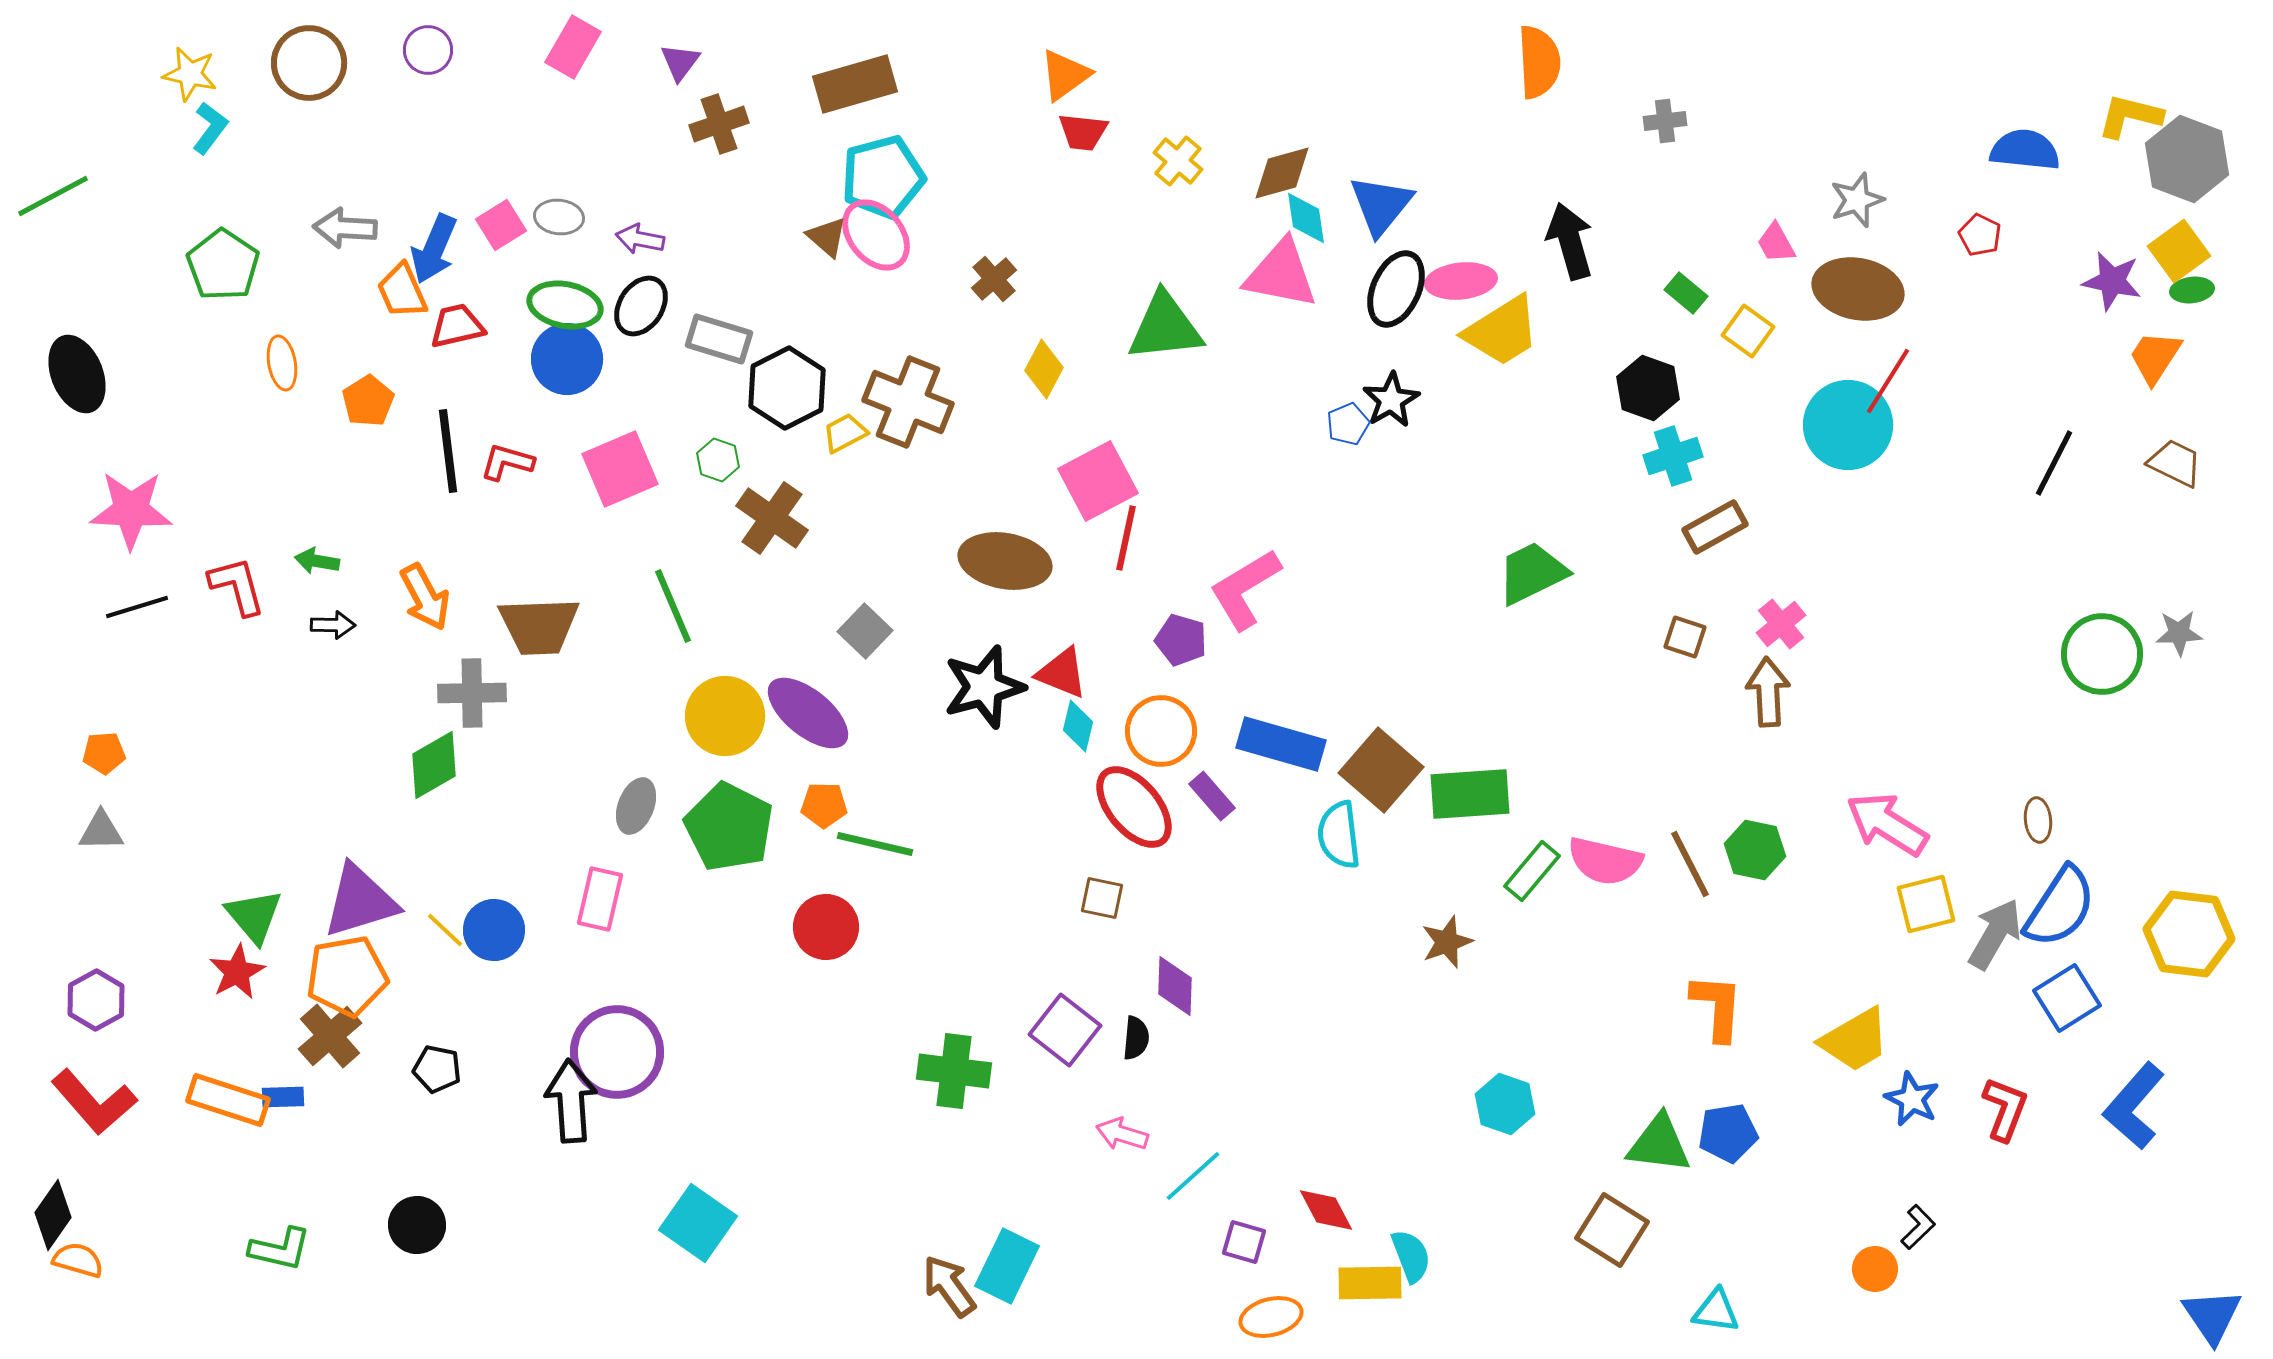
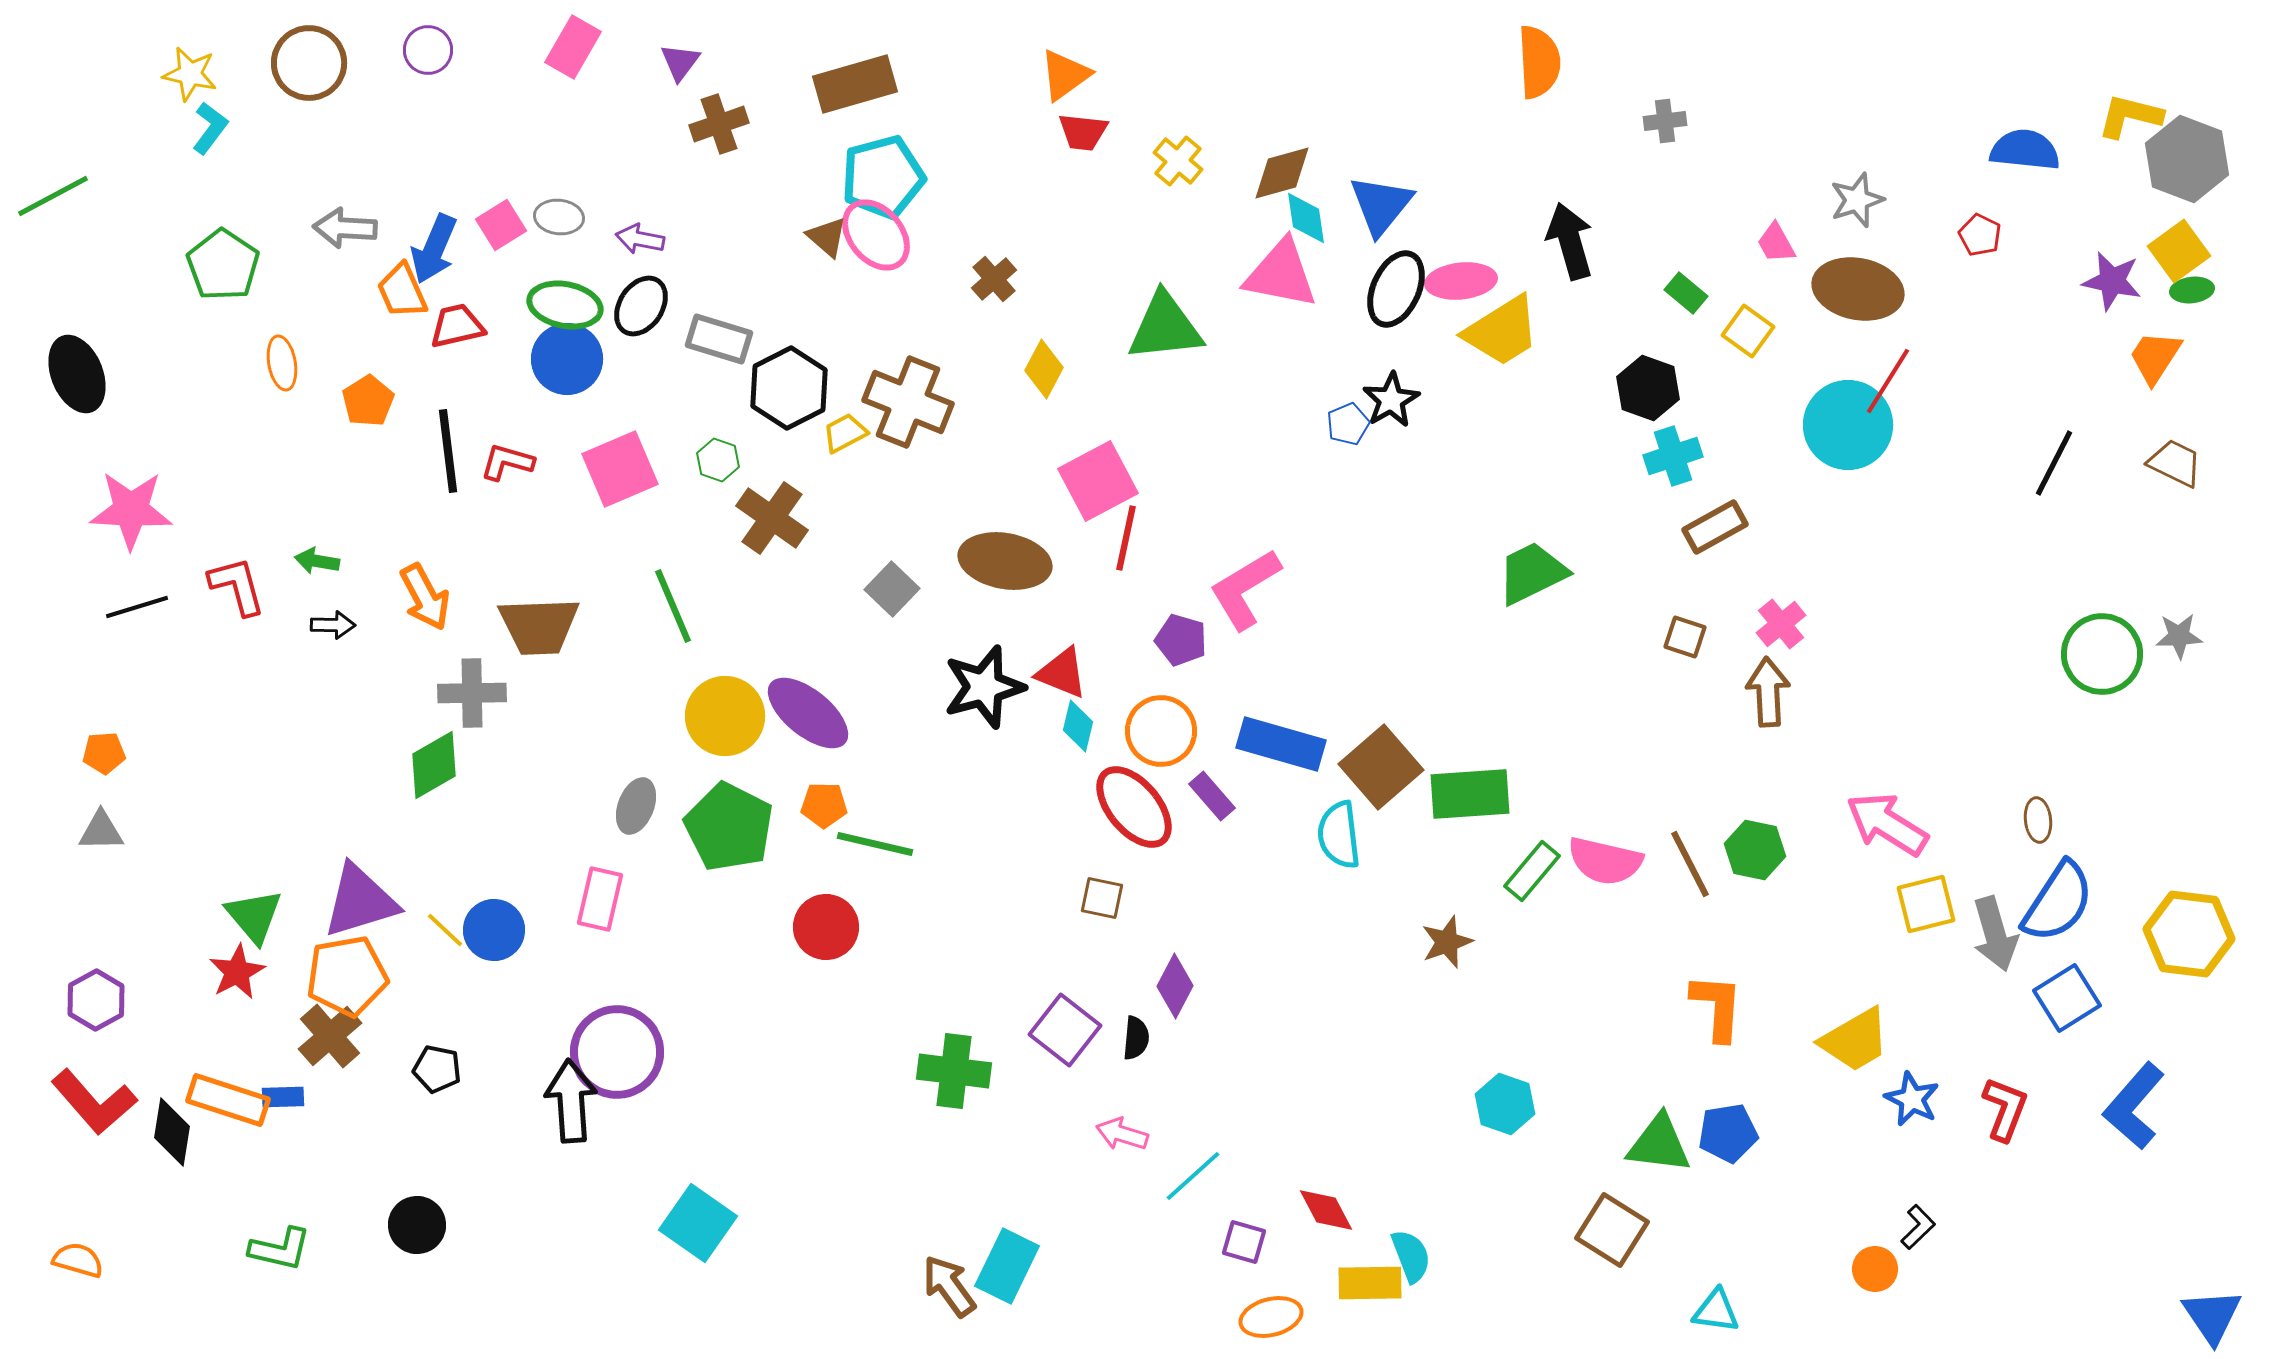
black hexagon at (787, 388): moved 2 px right
gray square at (865, 631): moved 27 px right, 42 px up
gray star at (2179, 633): moved 3 px down
brown square at (1381, 770): moved 3 px up; rotated 8 degrees clockwise
blue semicircle at (2060, 907): moved 2 px left, 5 px up
gray arrow at (1995, 934): rotated 134 degrees clockwise
purple diamond at (1175, 986): rotated 26 degrees clockwise
black diamond at (53, 1215): moved 119 px right, 83 px up; rotated 26 degrees counterclockwise
